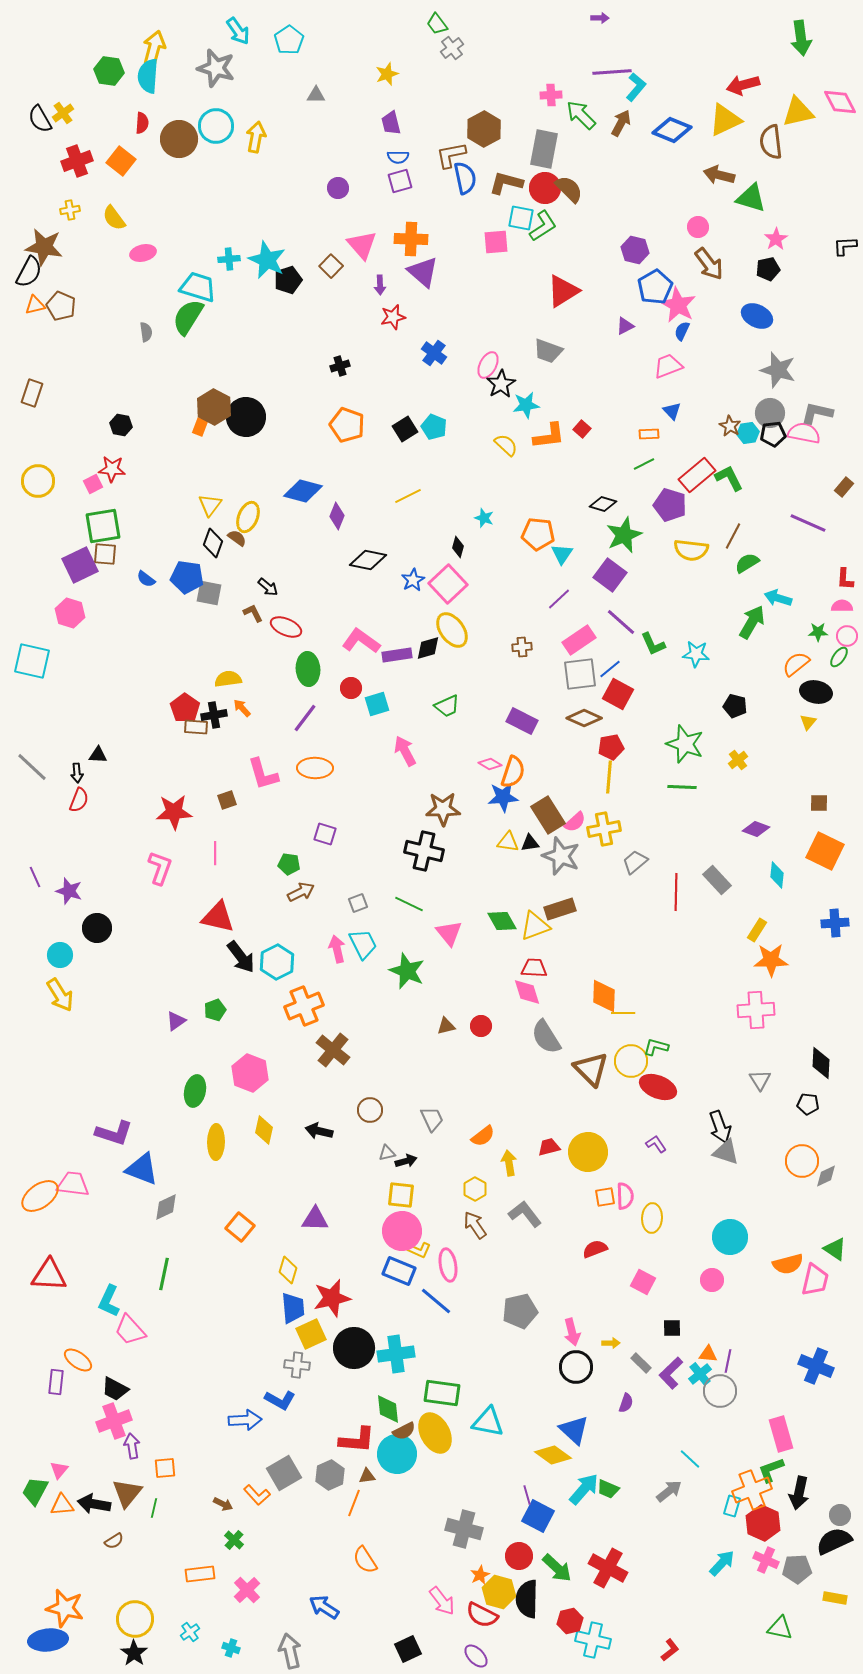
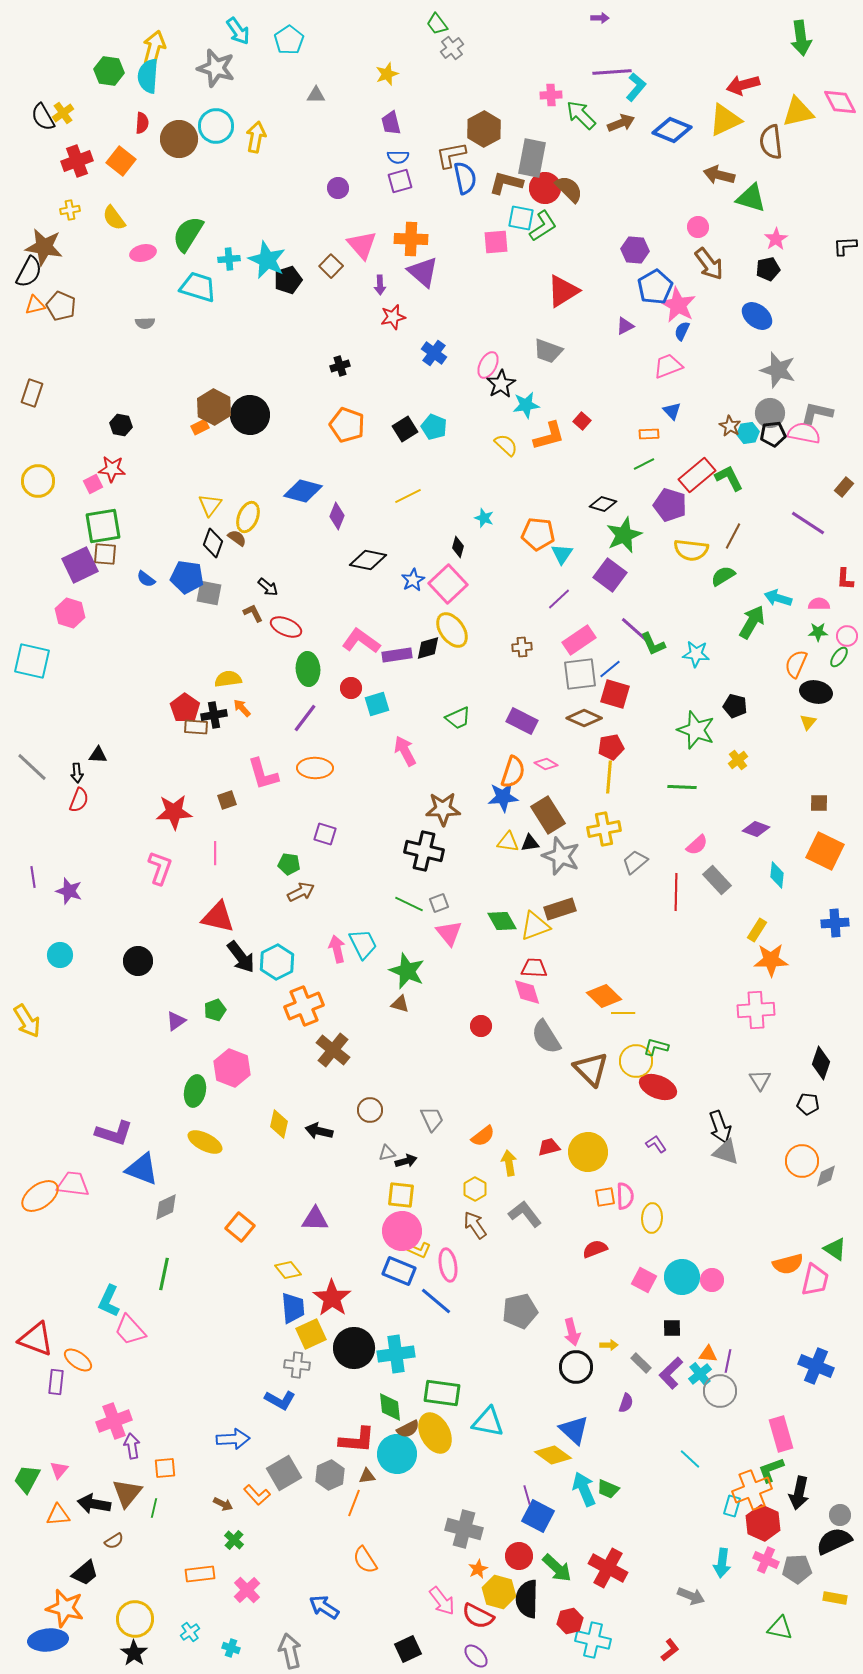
black semicircle at (40, 119): moved 3 px right, 2 px up
brown arrow at (621, 123): rotated 40 degrees clockwise
gray rectangle at (544, 149): moved 12 px left, 9 px down
purple hexagon at (635, 250): rotated 8 degrees counterclockwise
blue ellipse at (757, 316): rotated 12 degrees clockwise
green semicircle at (188, 317): moved 83 px up
gray semicircle at (146, 332): moved 1 px left, 9 px up; rotated 96 degrees clockwise
black circle at (246, 417): moved 4 px right, 2 px up
orange rectangle at (200, 427): rotated 42 degrees clockwise
red square at (582, 429): moved 8 px up
orange L-shape at (549, 436): rotated 8 degrees counterclockwise
purple line at (808, 523): rotated 9 degrees clockwise
green semicircle at (747, 563): moved 24 px left, 13 px down
pink semicircle at (842, 606): moved 23 px left, 2 px up
purple line at (621, 622): moved 14 px right, 8 px down
orange semicircle at (796, 664): rotated 28 degrees counterclockwise
red square at (618, 694): moved 3 px left; rotated 12 degrees counterclockwise
green trapezoid at (447, 706): moved 11 px right, 12 px down
green star at (685, 744): moved 11 px right, 14 px up
pink diamond at (490, 764): moved 56 px right
pink semicircle at (575, 822): moved 122 px right, 23 px down
purple line at (35, 877): moved 2 px left; rotated 15 degrees clockwise
gray square at (358, 903): moved 81 px right
black circle at (97, 928): moved 41 px right, 33 px down
yellow arrow at (60, 995): moved 33 px left, 26 px down
orange diamond at (604, 996): rotated 48 degrees counterclockwise
brown triangle at (446, 1026): moved 46 px left, 22 px up; rotated 30 degrees clockwise
yellow circle at (631, 1061): moved 5 px right
black diamond at (821, 1063): rotated 16 degrees clockwise
pink hexagon at (250, 1073): moved 18 px left, 5 px up
yellow diamond at (264, 1130): moved 15 px right, 6 px up
yellow ellipse at (216, 1142): moved 11 px left; rotated 64 degrees counterclockwise
cyan circle at (730, 1237): moved 48 px left, 40 px down
yellow diamond at (288, 1270): rotated 56 degrees counterclockwise
red triangle at (49, 1275): moved 13 px left, 64 px down; rotated 18 degrees clockwise
pink square at (643, 1282): moved 1 px right, 2 px up
red star at (332, 1298): rotated 24 degrees counterclockwise
yellow arrow at (611, 1343): moved 2 px left, 2 px down
black trapezoid at (115, 1389): moved 30 px left, 184 px down; rotated 68 degrees counterclockwise
green diamond at (388, 1409): moved 2 px right, 2 px up
blue arrow at (245, 1420): moved 12 px left, 19 px down
brown semicircle at (404, 1431): moved 4 px right, 2 px up
cyan arrow at (584, 1489): rotated 64 degrees counterclockwise
green trapezoid at (35, 1491): moved 8 px left, 12 px up
gray arrow at (669, 1491): moved 22 px right, 105 px down; rotated 60 degrees clockwise
orange triangle at (62, 1505): moved 4 px left, 10 px down
cyan arrow at (722, 1563): rotated 144 degrees clockwise
orange star at (480, 1575): moved 2 px left, 6 px up
red semicircle at (482, 1615): moved 4 px left, 1 px down
